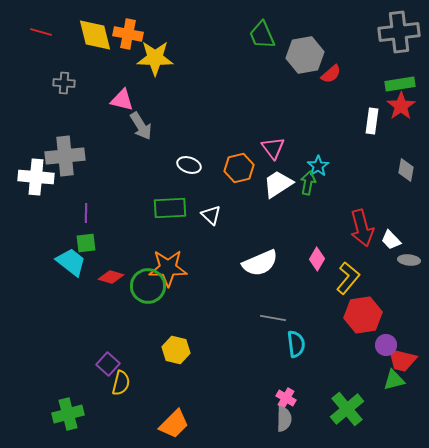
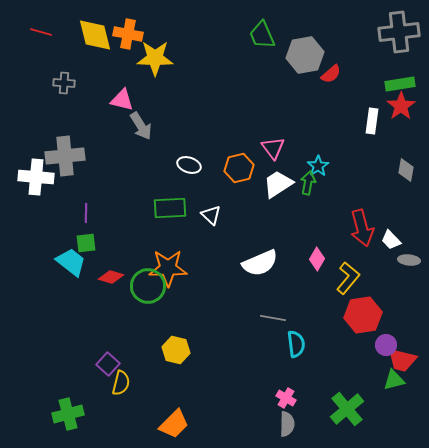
gray semicircle at (284, 419): moved 3 px right, 5 px down
